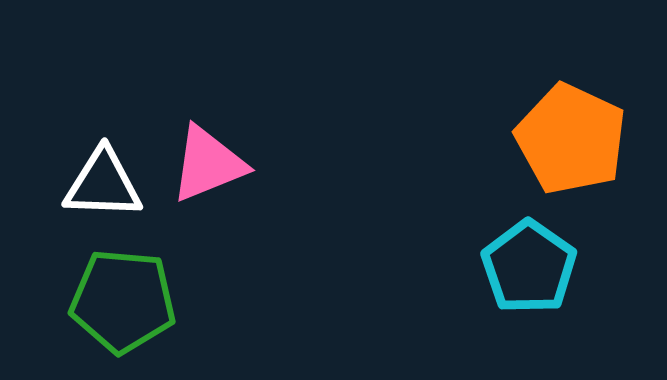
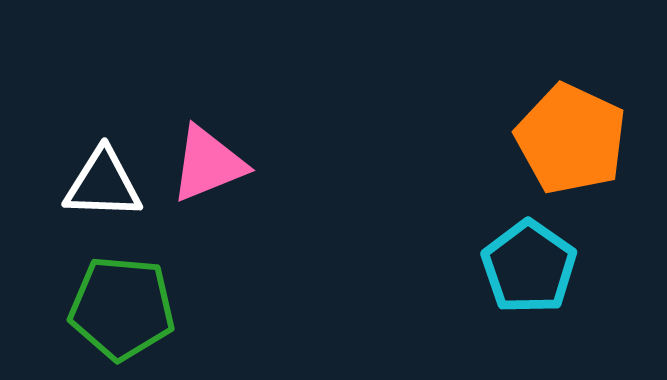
green pentagon: moved 1 px left, 7 px down
